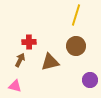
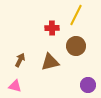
yellow line: rotated 10 degrees clockwise
red cross: moved 23 px right, 14 px up
purple circle: moved 2 px left, 5 px down
